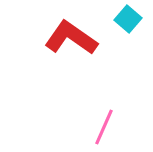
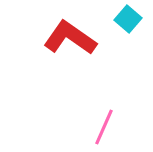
red L-shape: moved 1 px left
